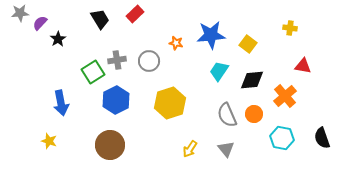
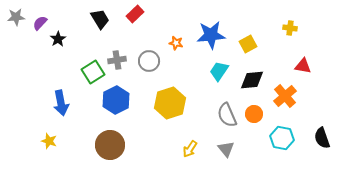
gray star: moved 4 px left, 4 px down
yellow square: rotated 24 degrees clockwise
